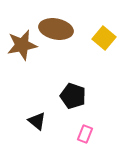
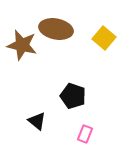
brown star: rotated 24 degrees clockwise
